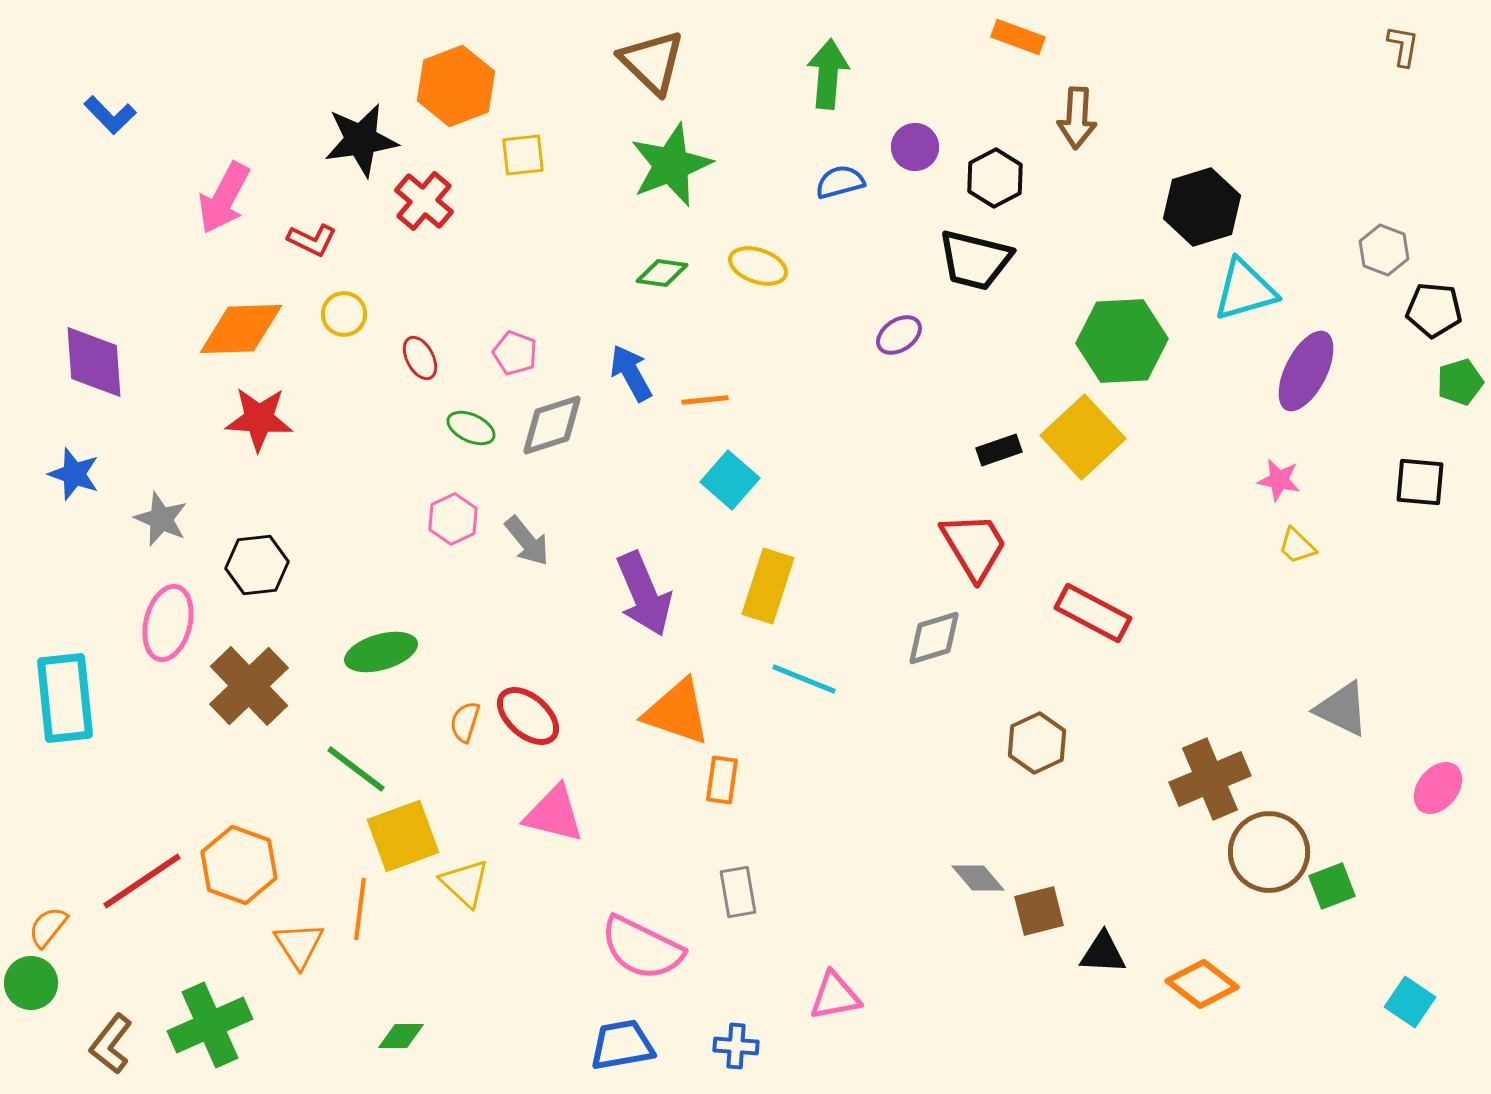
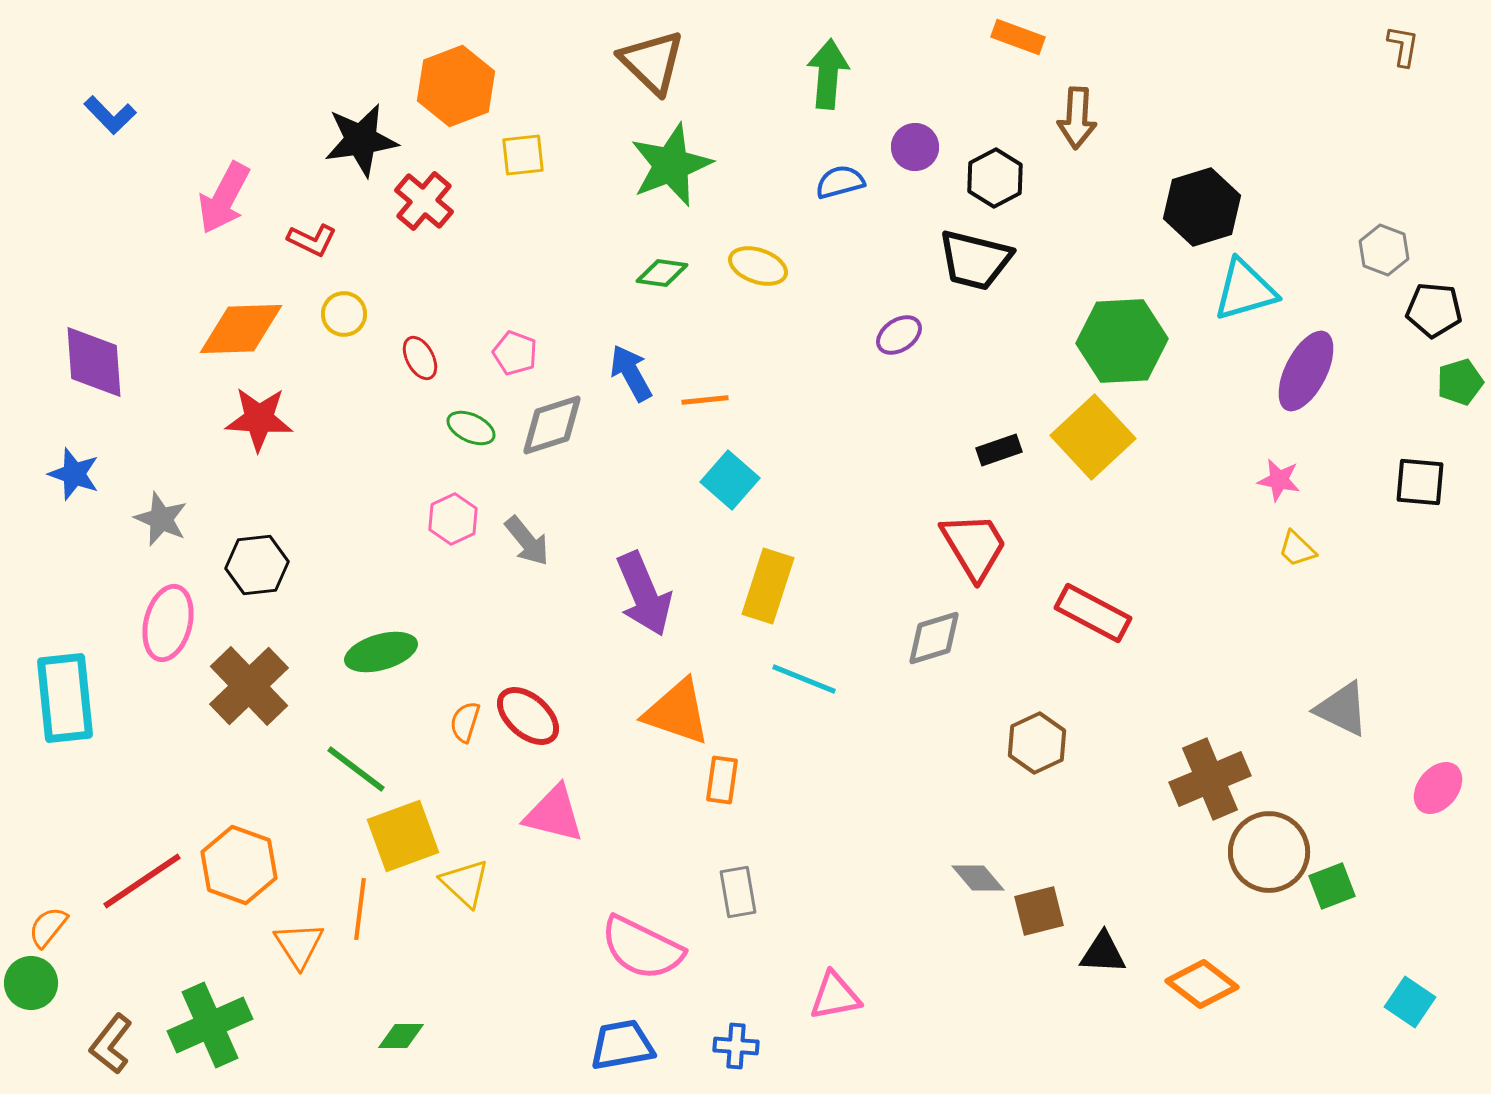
yellow square at (1083, 437): moved 10 px right
yellow trapezoid at (1297, 546): moved 3 px down
